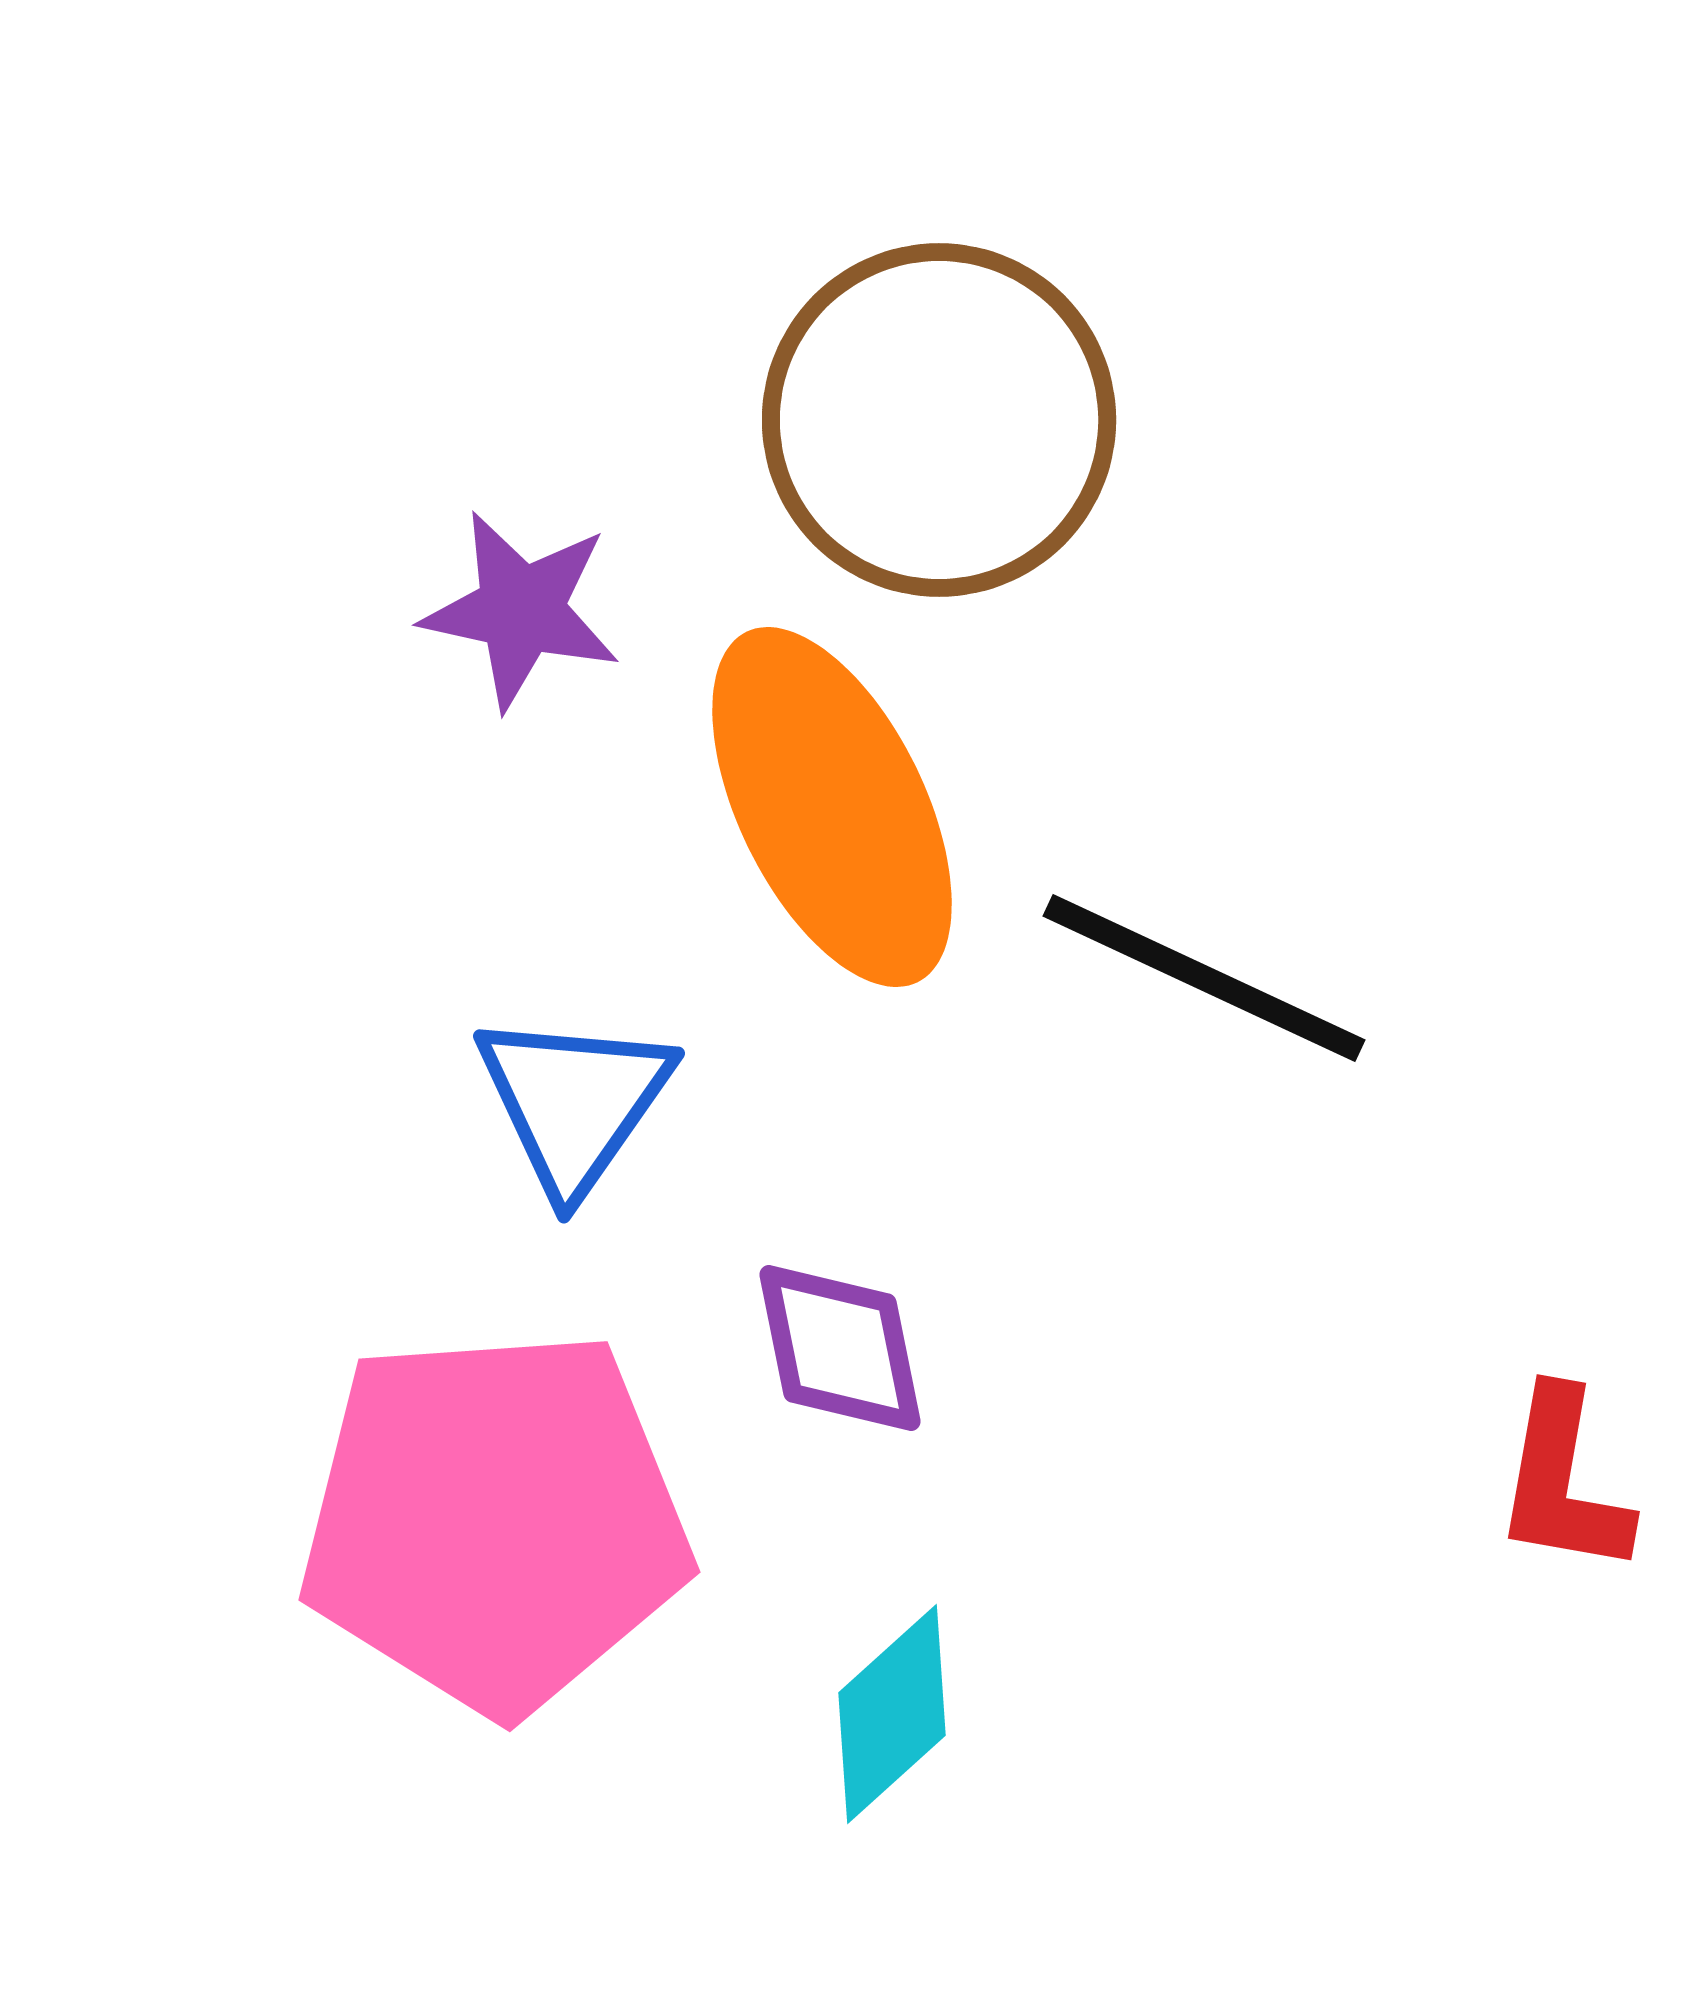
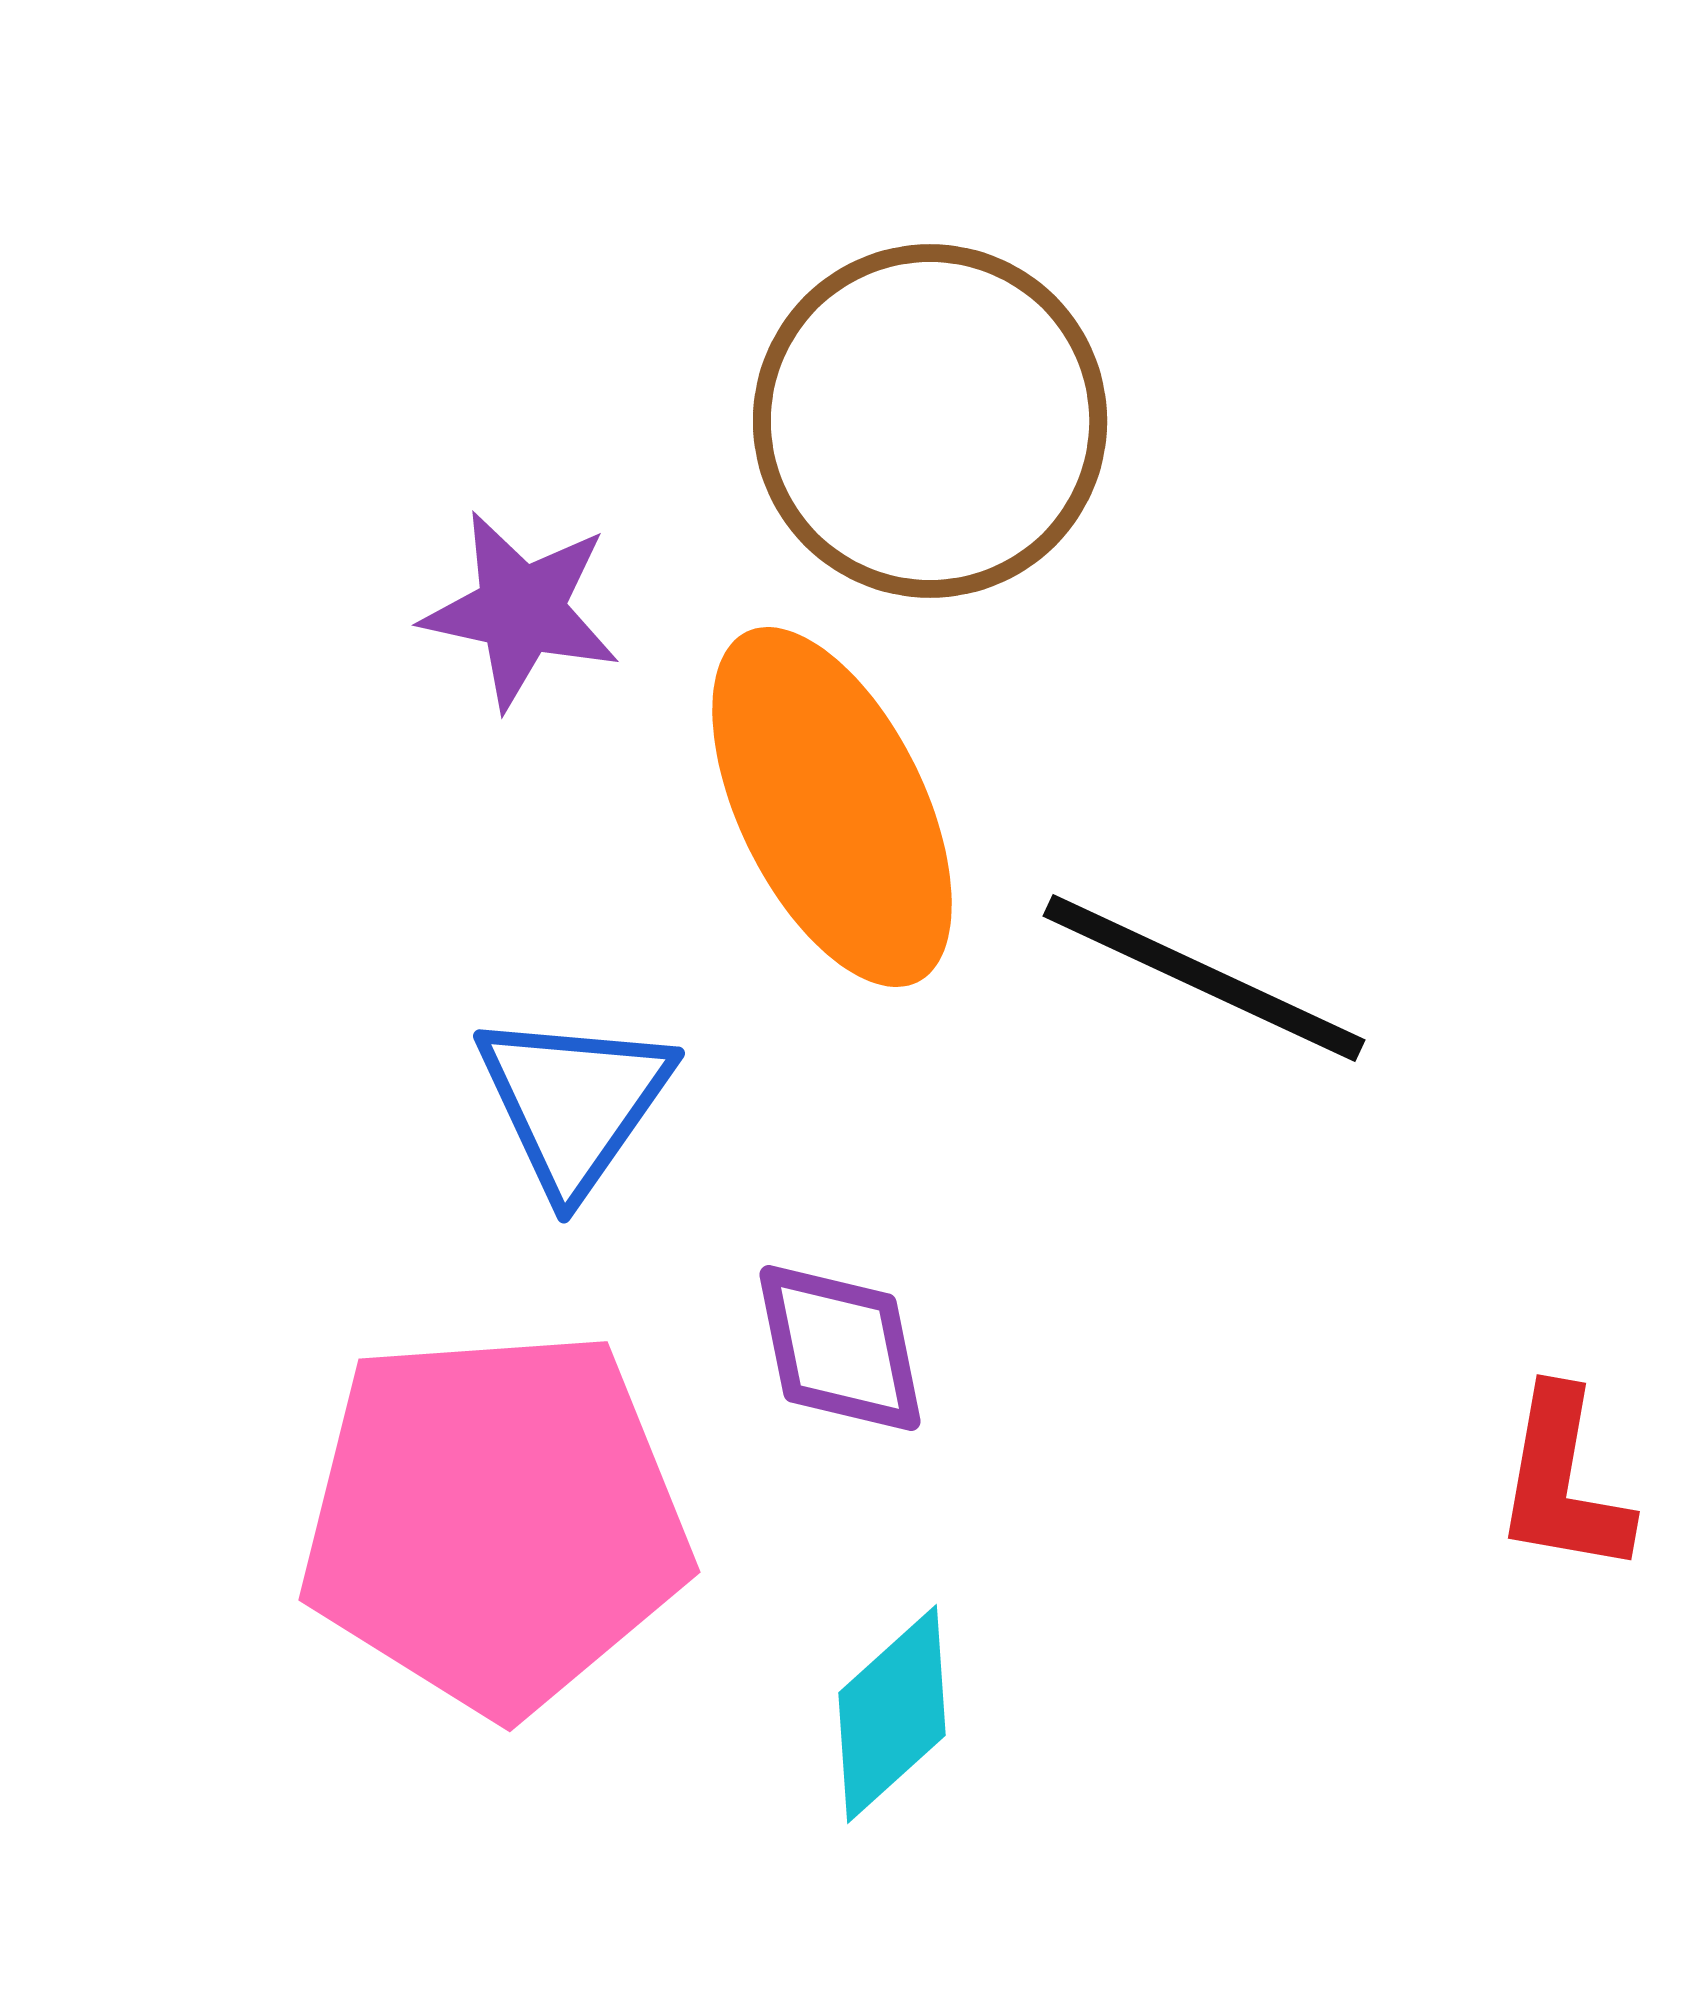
brown circle: moved 9 px left, 1 px down
